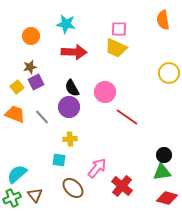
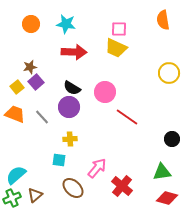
orange circle: moved 12 px up
purple square: rotated 14 degrees counterclockwise
black semicircle: rotated 30 degrees counterclockwise
black circle: moved 8 px right, 16 px up
cyan semicircle: moved 1 px left, 1 px down
brown triangle: rotated 28 degrees clockwise
